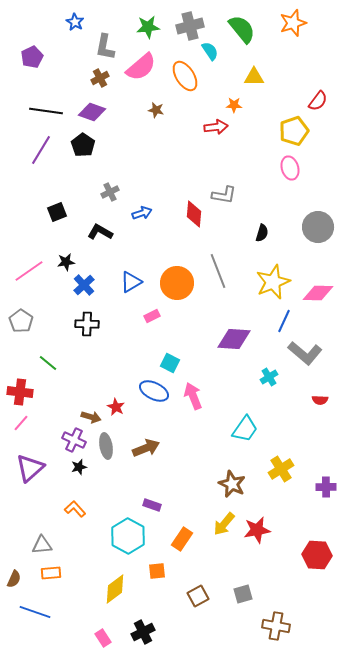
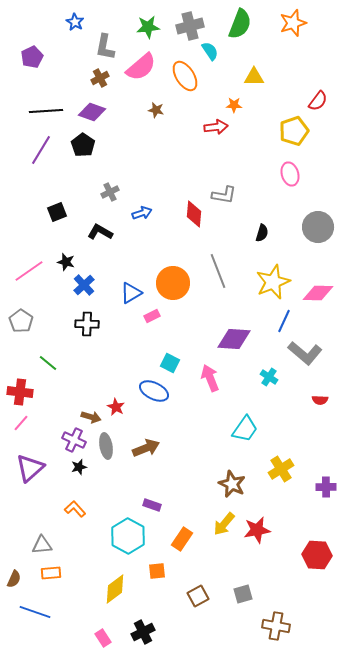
green semicircle at (242, 29): moved 2 px left, 5 px up; rotated 60 degrees clockwise
black line at (46, 111): rotated 12 degrees counterclockwise
pink ellipse at (290, 168): moved 6 px down
black star at (66, 262): rotated 24 degrees clockwise
blue triangle at (131, 282): moved 11 px down
orange circle at (177, 283): moved 4 px left
cyan cross at (269, 377): rotated 24 degrees counterclockwise
pink arrow at (193, 396): moved 17 px right, 18 px up
